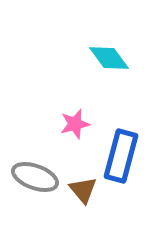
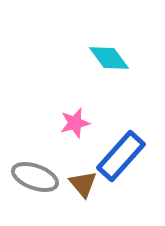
pink star: moved 1 px up
blue rectangle: rotated 27 degrees clockwise
brown triangle: moved 6 px up
